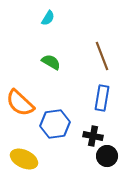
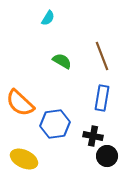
green semicircle: moved 11 px right, 1 px up
